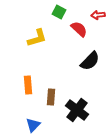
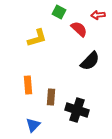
black cross: rotated 20 degrees counterclockwise
